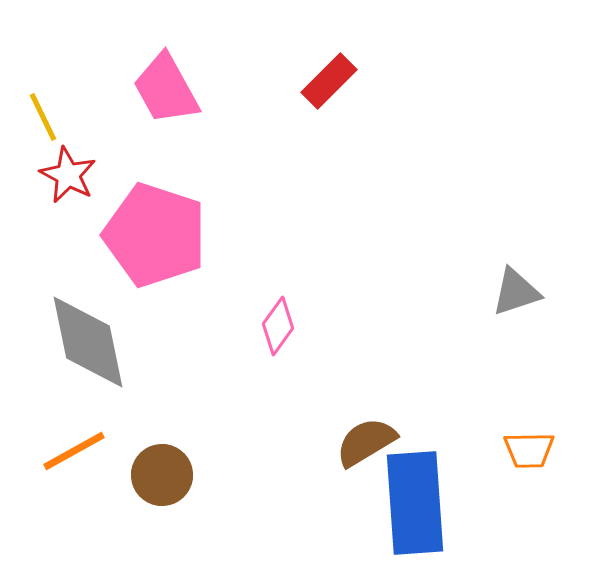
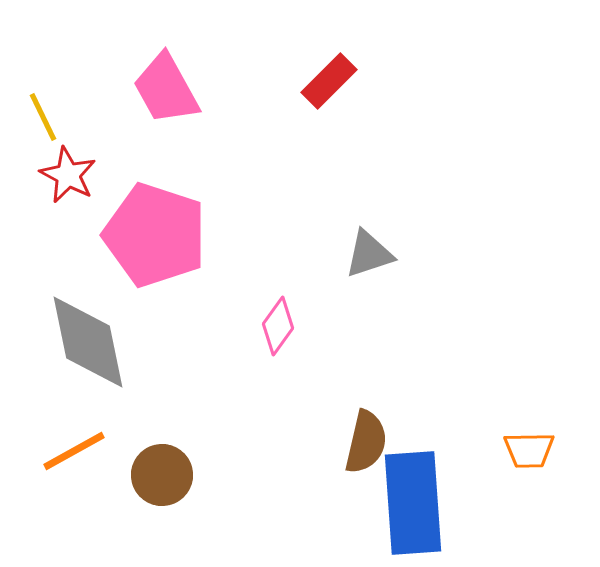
gray triangle: moved 147 px left, 38 px up
brown semicircle: rotated 134 degrees clockwise
blue rectangle: moved 2 px left
